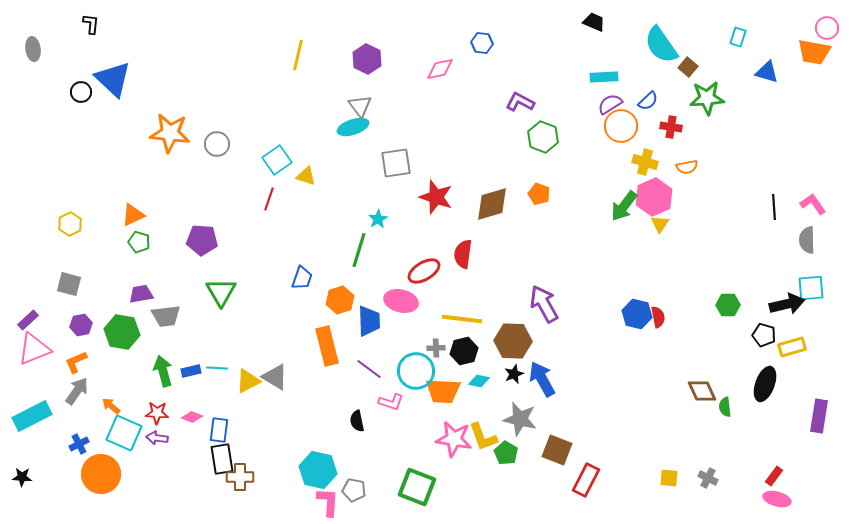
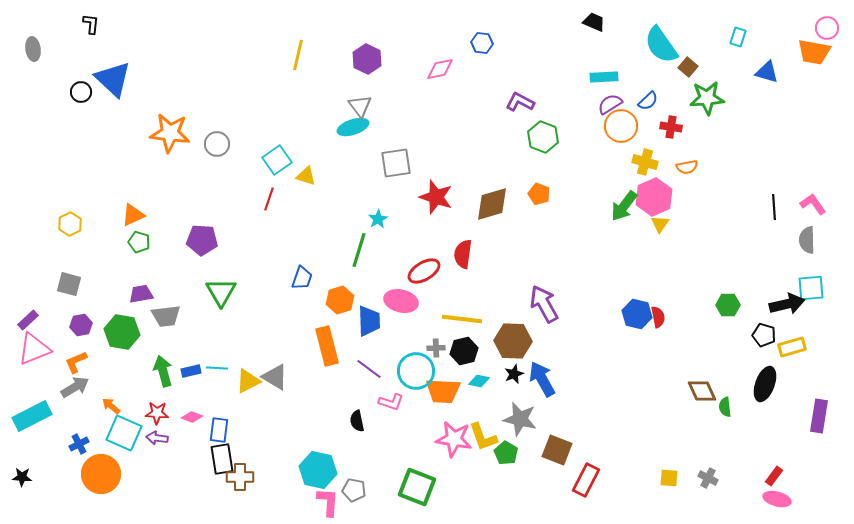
gray arrow at (77, 391): moved 2 px left, 4 px up; rotated 24 degrees clockwise
